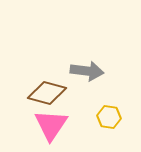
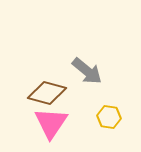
gray arrow: rotated 32 degrees clockwise
pink triangle: moved 2 px up
